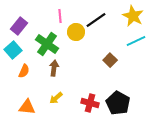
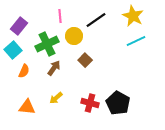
yellow circle: moved 2 px left, 4 px down
green cross: rotated 30 degrees clockwise
brown square: moved 25 px left
brown arrow: rotated 28 degrees clockwise
